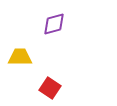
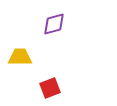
red square: rotated 35 degrees clockwise
